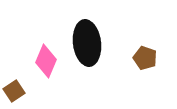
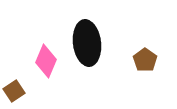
brown pentagon: moved 2 px down; rotated 15 degrees clockwise
